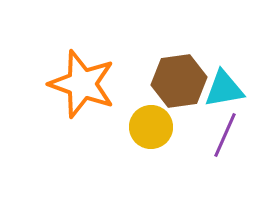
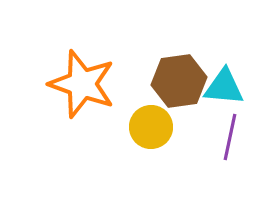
cyan triangle: moved 2 px up; rotated 15 degrees clockwise
purple line: moved 5 px right, 2 px down; rotated 12 degrees counterclockwise
